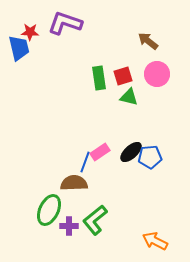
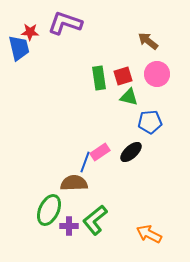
blue pentagon: moved 35 px up
orange arrow: moved 6 px left, 7 px up
